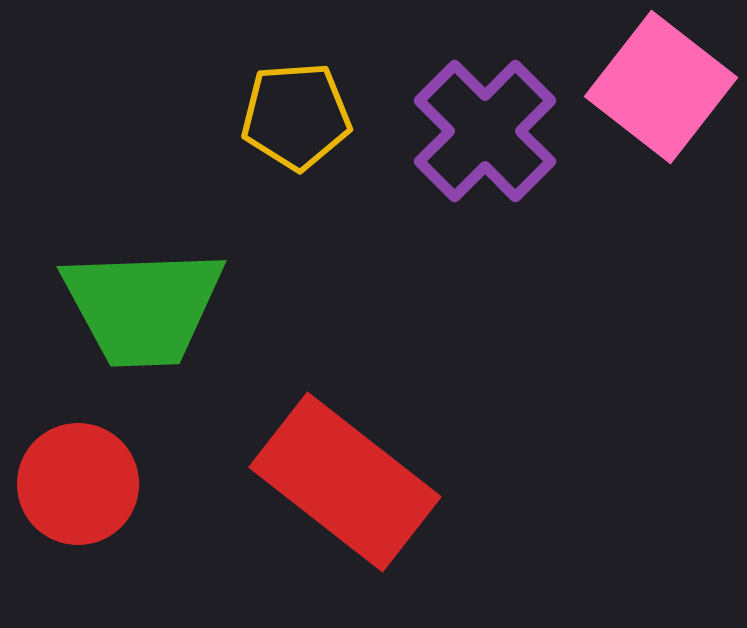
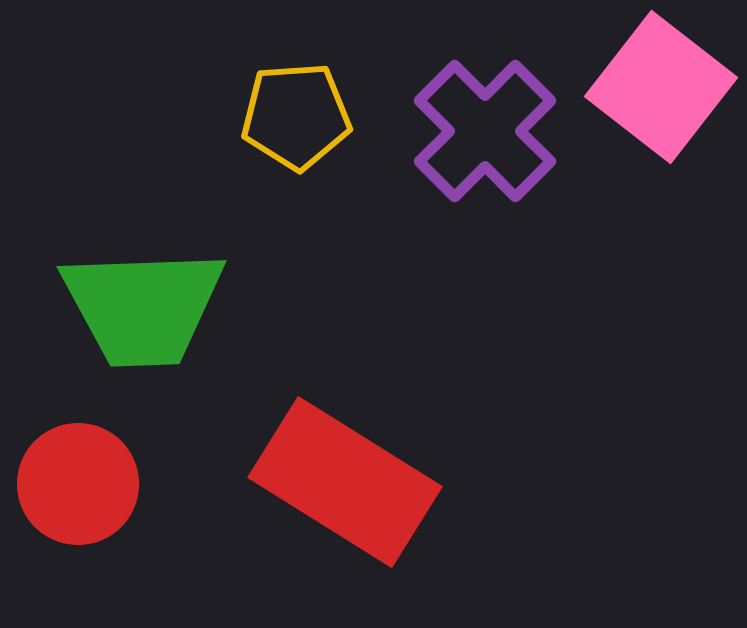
red rectangle: rotated 6 degrees counterclockwise
